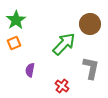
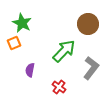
green star: moved 6 px right, 3 px down; rotated 12 degrees counterclockwise
brown circle: moved 2 px left
green arrow: moved 7 px down
gray L-shape: rotated 25 degrees clockwise
red cross: moved 3 px left, 1 px down
